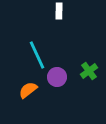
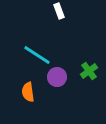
white rectangle: rotated 21 degrees counterclockwise
cyan line: rotated 32 degrees counterclockwise
orange semicircle: moved 2 px down; rotated 60 degrees counterclockwise
